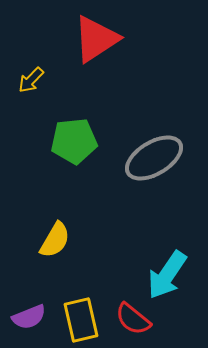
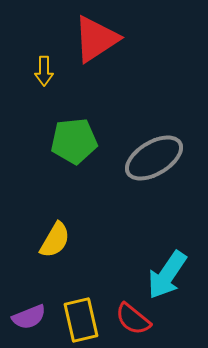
yellow arrow: moved 13 px right, 9 px up; rotated 44 degrees counterclockwise
